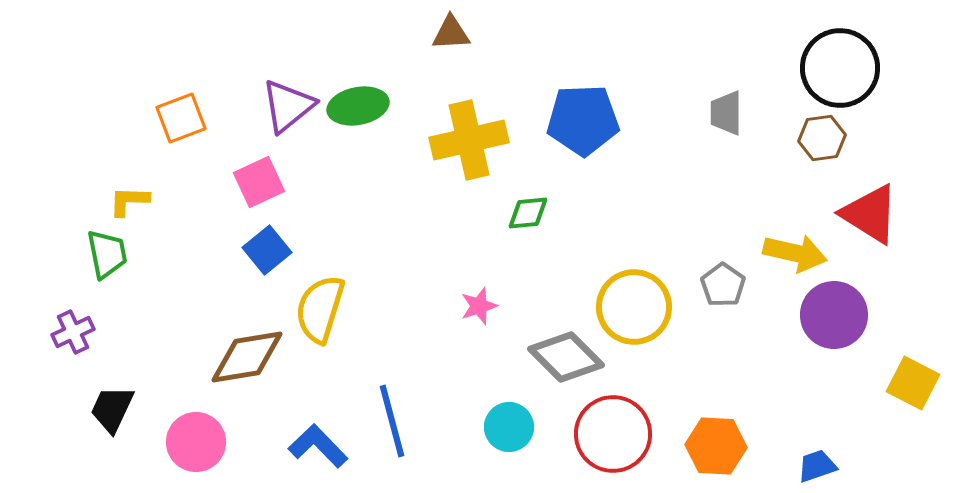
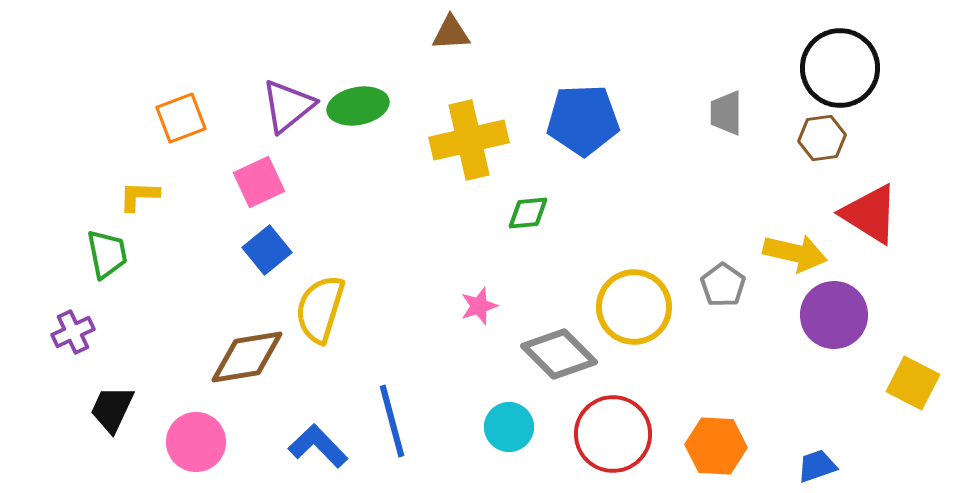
yellow L-shape: moved 10 px right, 5 px up
gray diamond: moved 7 px left, 3 px up
